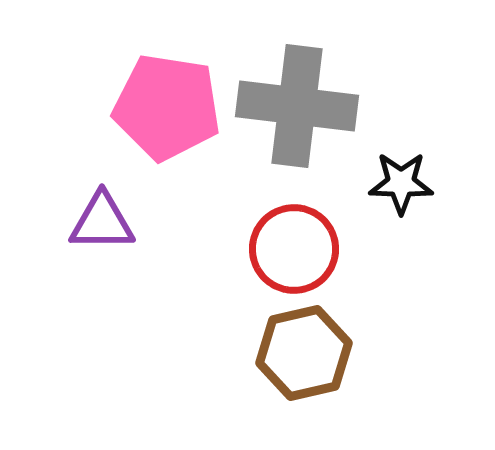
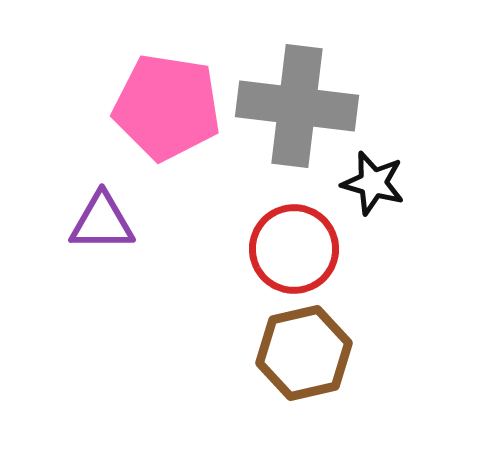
black star: moved 28 px left; rotated 14 degrees clockwise
